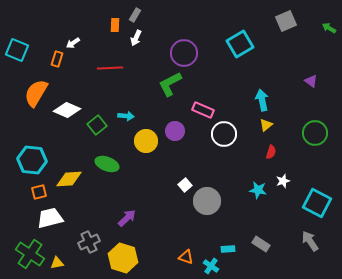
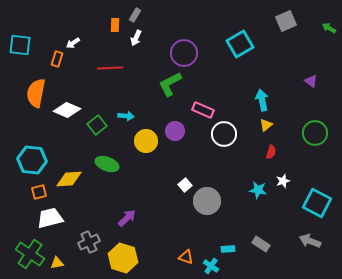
cyan square at (17, 50): moved 3 px right, 5 px up; rotated 15 degrees counterclockwise
orange semicircle at (36, 93): rotated 20 degrees counterclockwise
gray arrow at (310, 241): rotated 35 degrees counterclockwise
